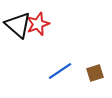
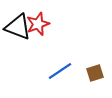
black triangle: moved 2 px down; rotated 20 degrees counterclockwise
